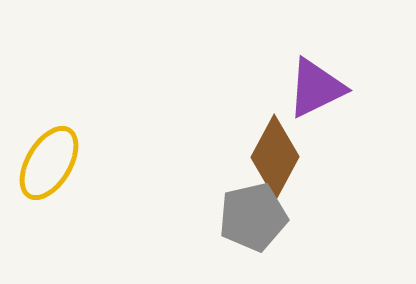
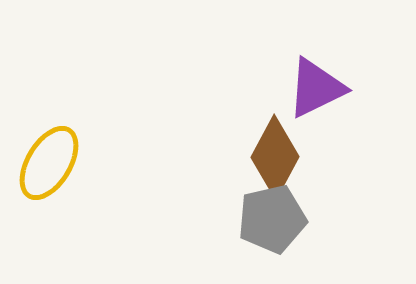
gray pentagon: moved 19 px right, 2 px down
